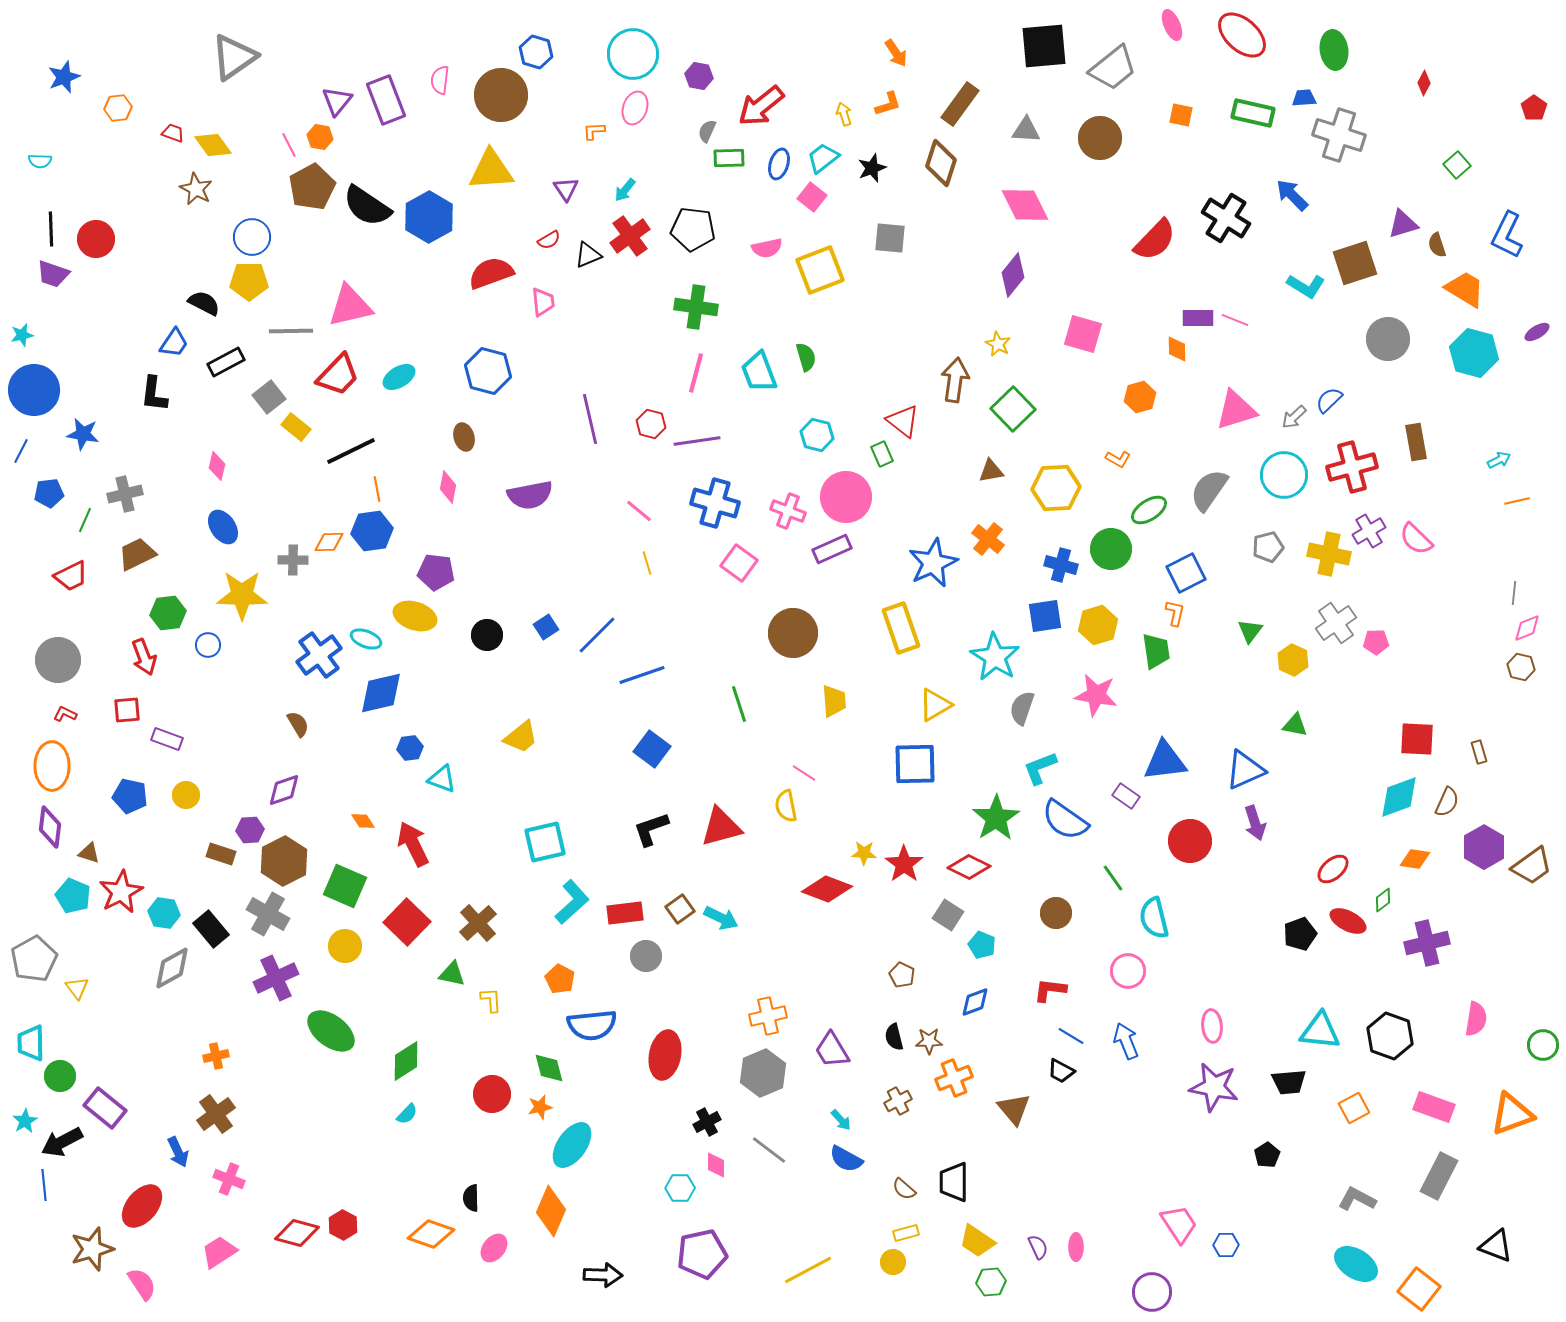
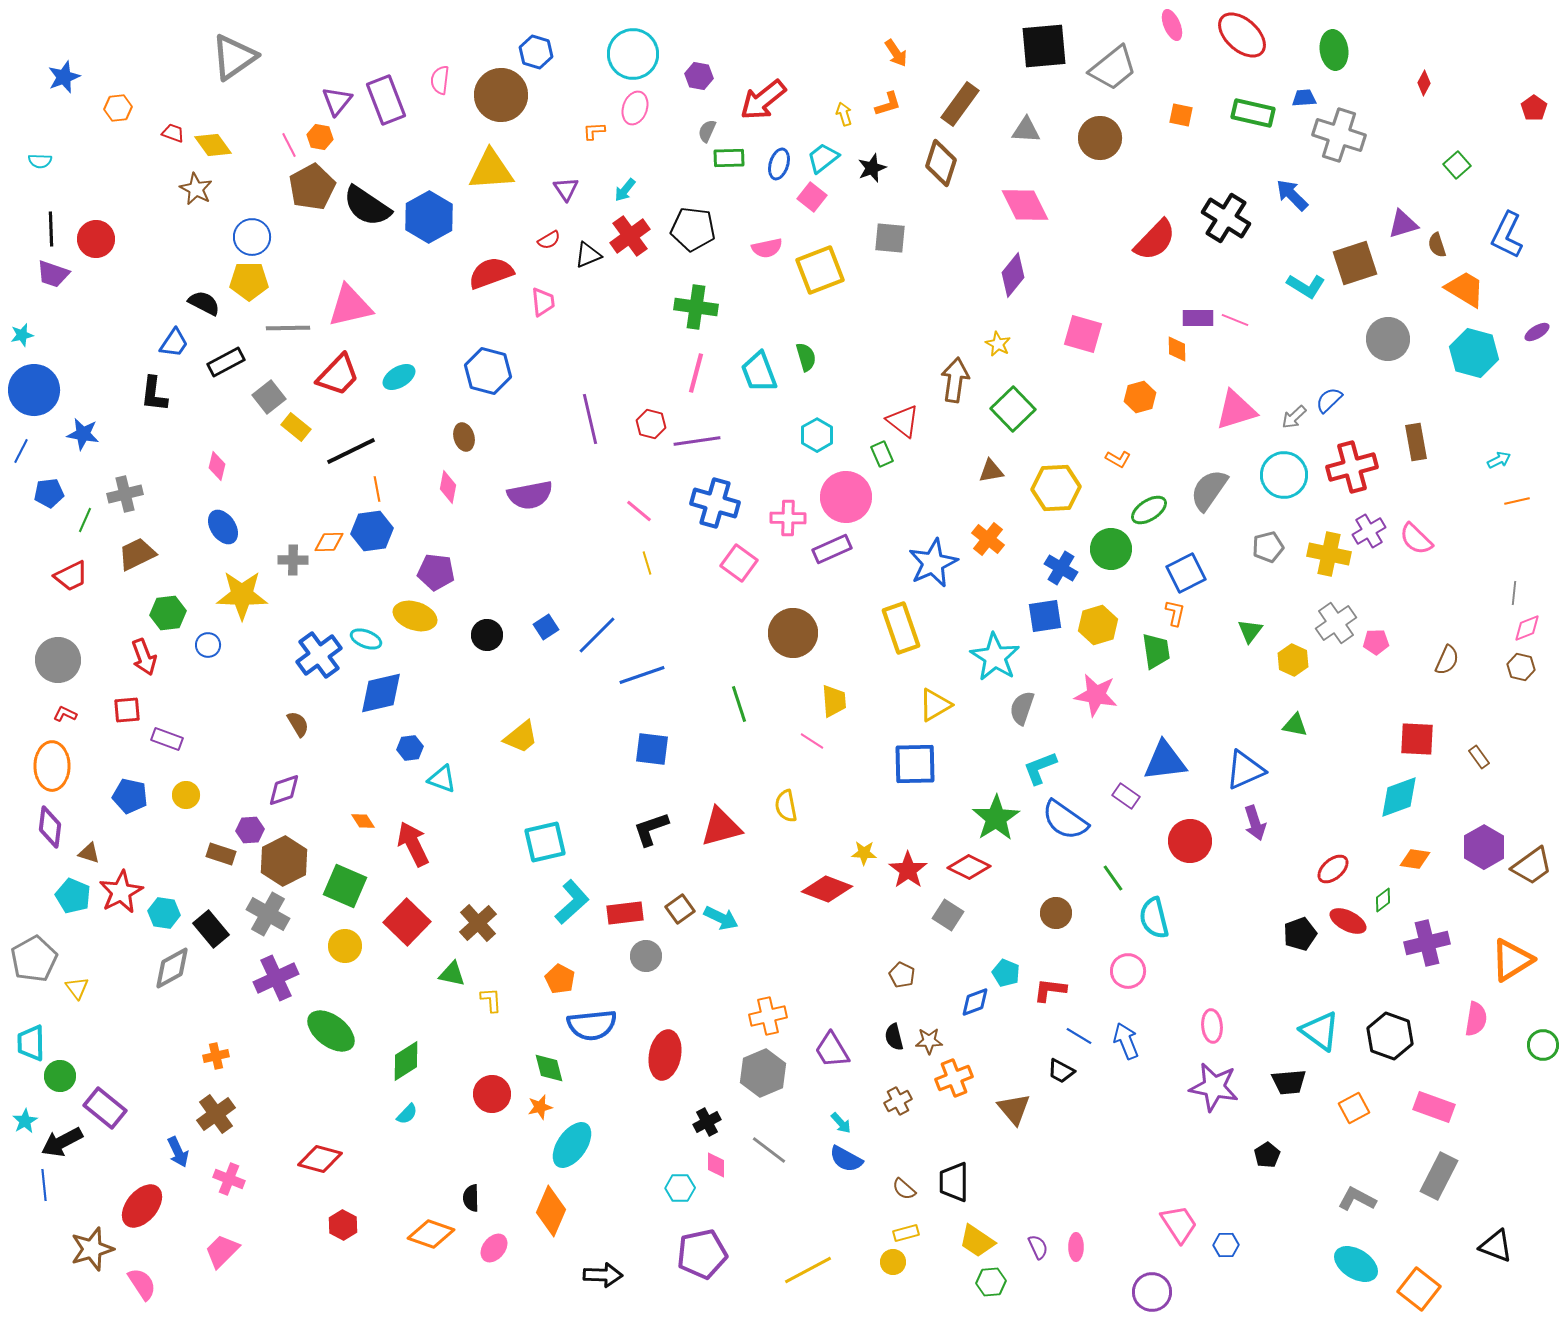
red arrow at (761, 106): moved 2 px right, 6 px up
gray line at (291, 331): moved 3 px left, 3 px up
cyan hexagon at (817, 435): rotated 16 degrees clockwise
pink cross at (788, 511): moved 7 px down; rotated 20 degrees counterclockwise
blue cross at (1061, 565): moved 3 px down; rotated 16 degrees clockwise
blue square at (652, 749): rotated 30 degrees counterclockwise
brown rectangle at (1479, 752): moved 5 px down; rotated 20 degrees counterclockwise
pink line at (804, 773): moved 8 px right, 32 px up
brown semicircle at (1447, 802): moved 142 px up
red star at (904, 864): moved 4 px right, 6 px down
cyan pentagon at (982, 945): moved 24 px right, 28 px down
cyan triangle at (1320, 1031): rotated 30 degrees clockwise
blue line at (1071, 1036): moved 8 px right
orange triangle at (1512, 1114): moved 154 px up; rotated 12 degrees counterclockwise
cyan arrow at (841, 1120): moved 3 px down
red diamond at (297, 1233): moved 23 px right, 74 px up
pink trapezoid at (219, 1252): moved 3 px right, 1 px up; rotated 12 degrees counterclockwise
